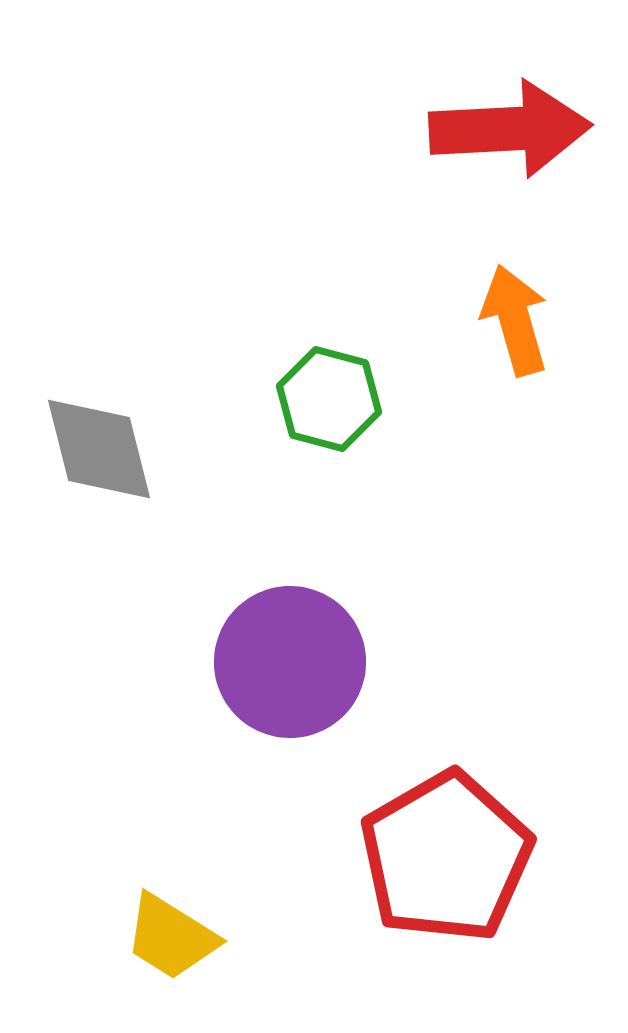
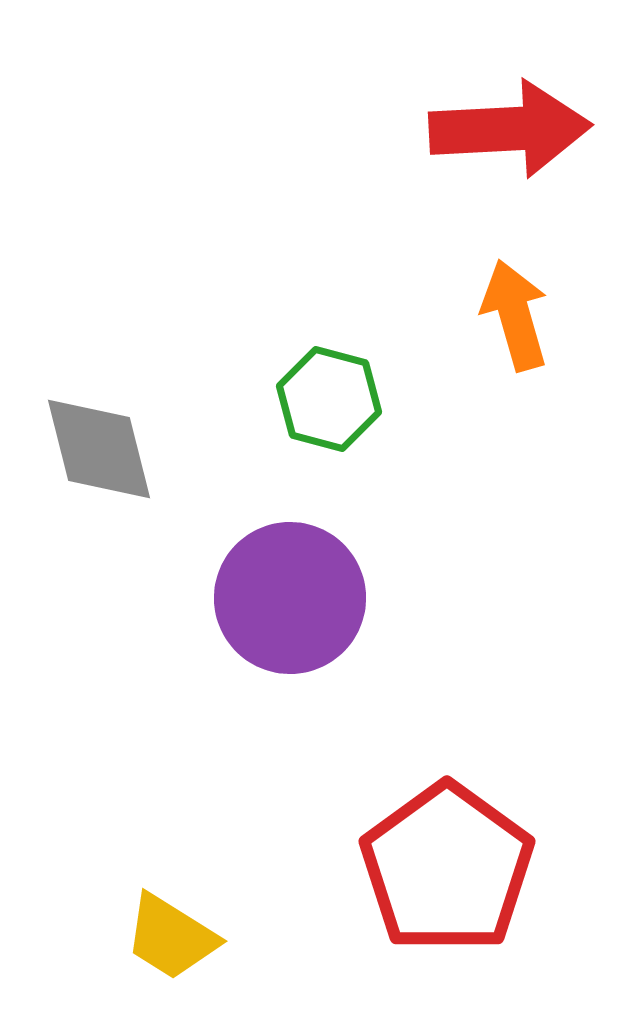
orange arrow: moved 5 px up
purple circle: moved 64 px up
red pentagon: moved 1 px right, 11 px down; rotated 6 degrees counterclockwise
